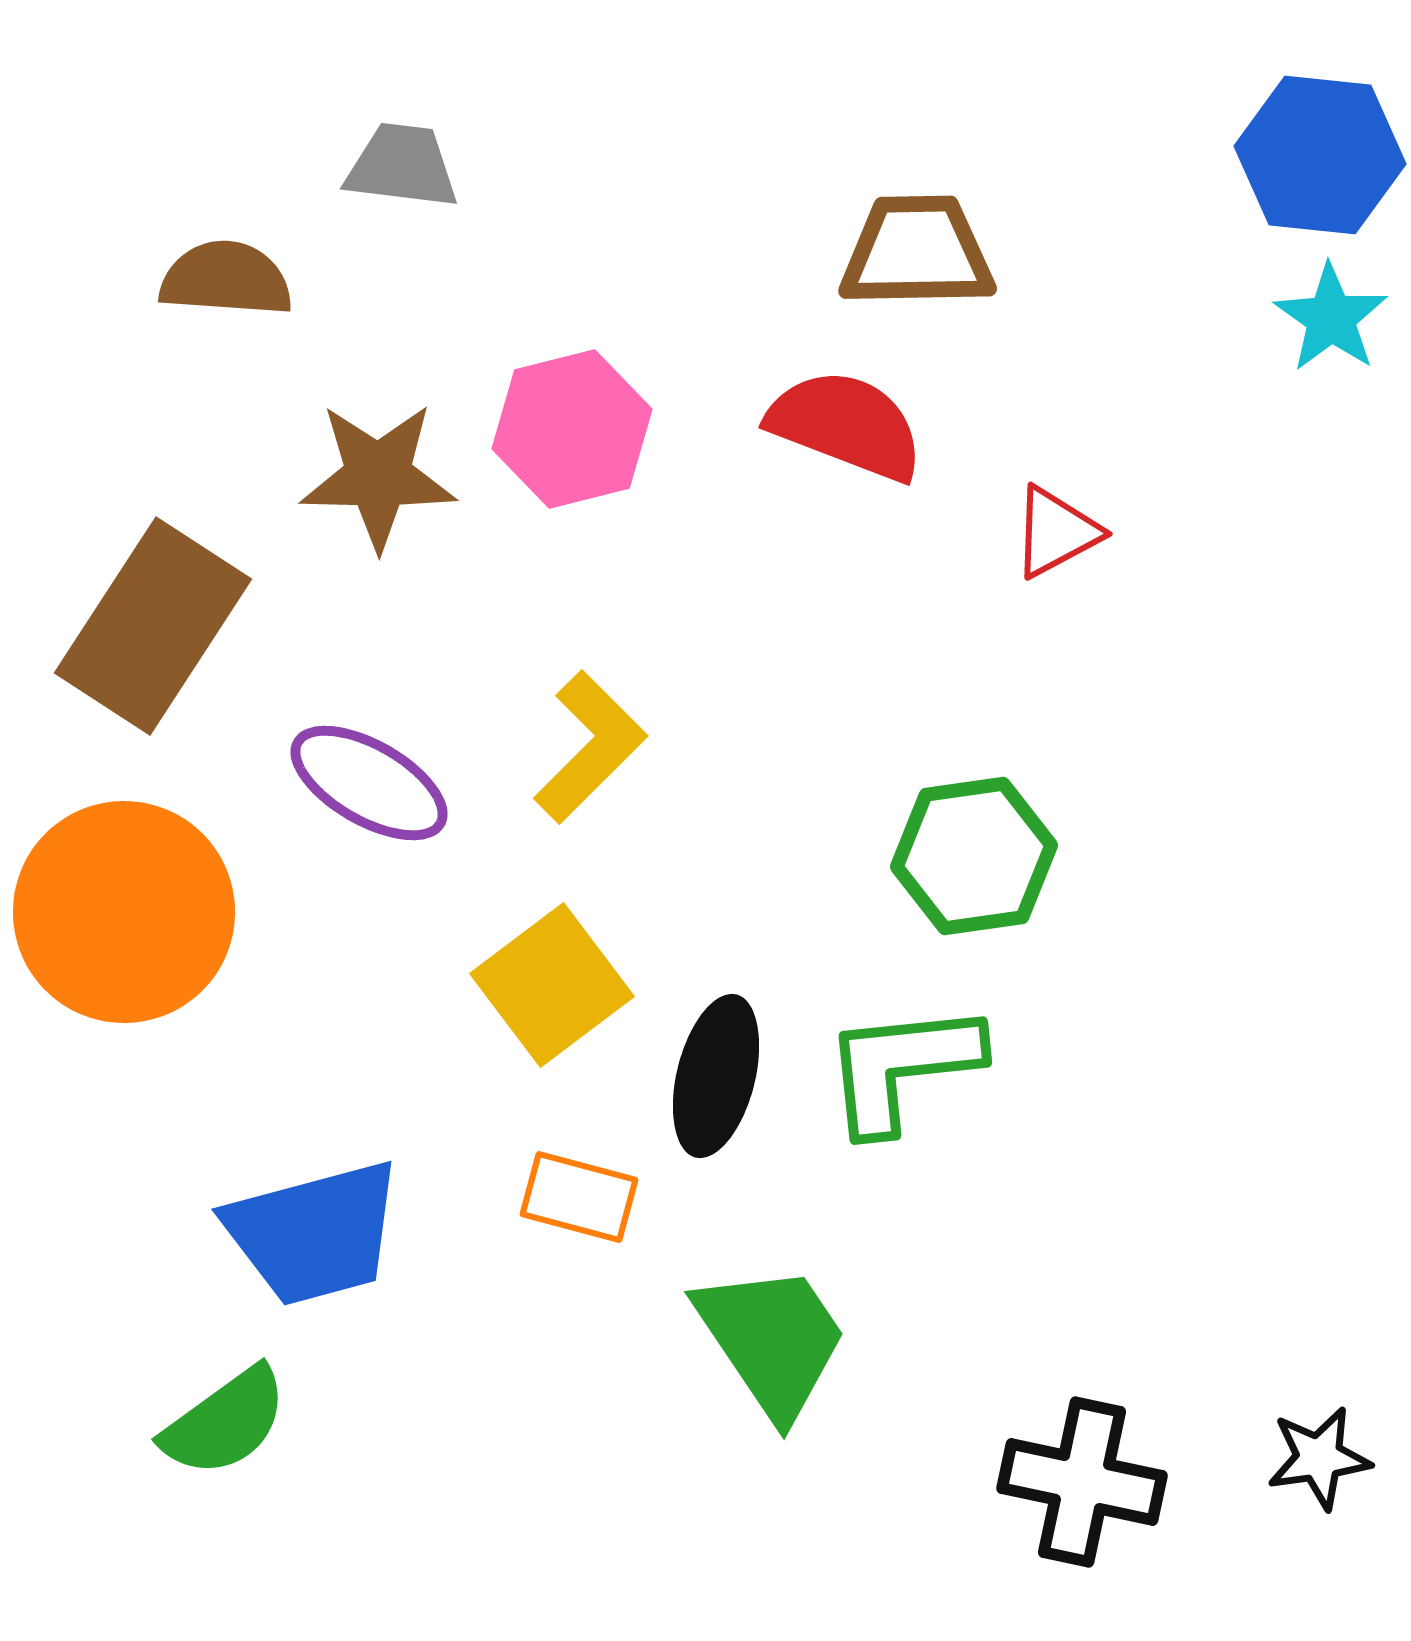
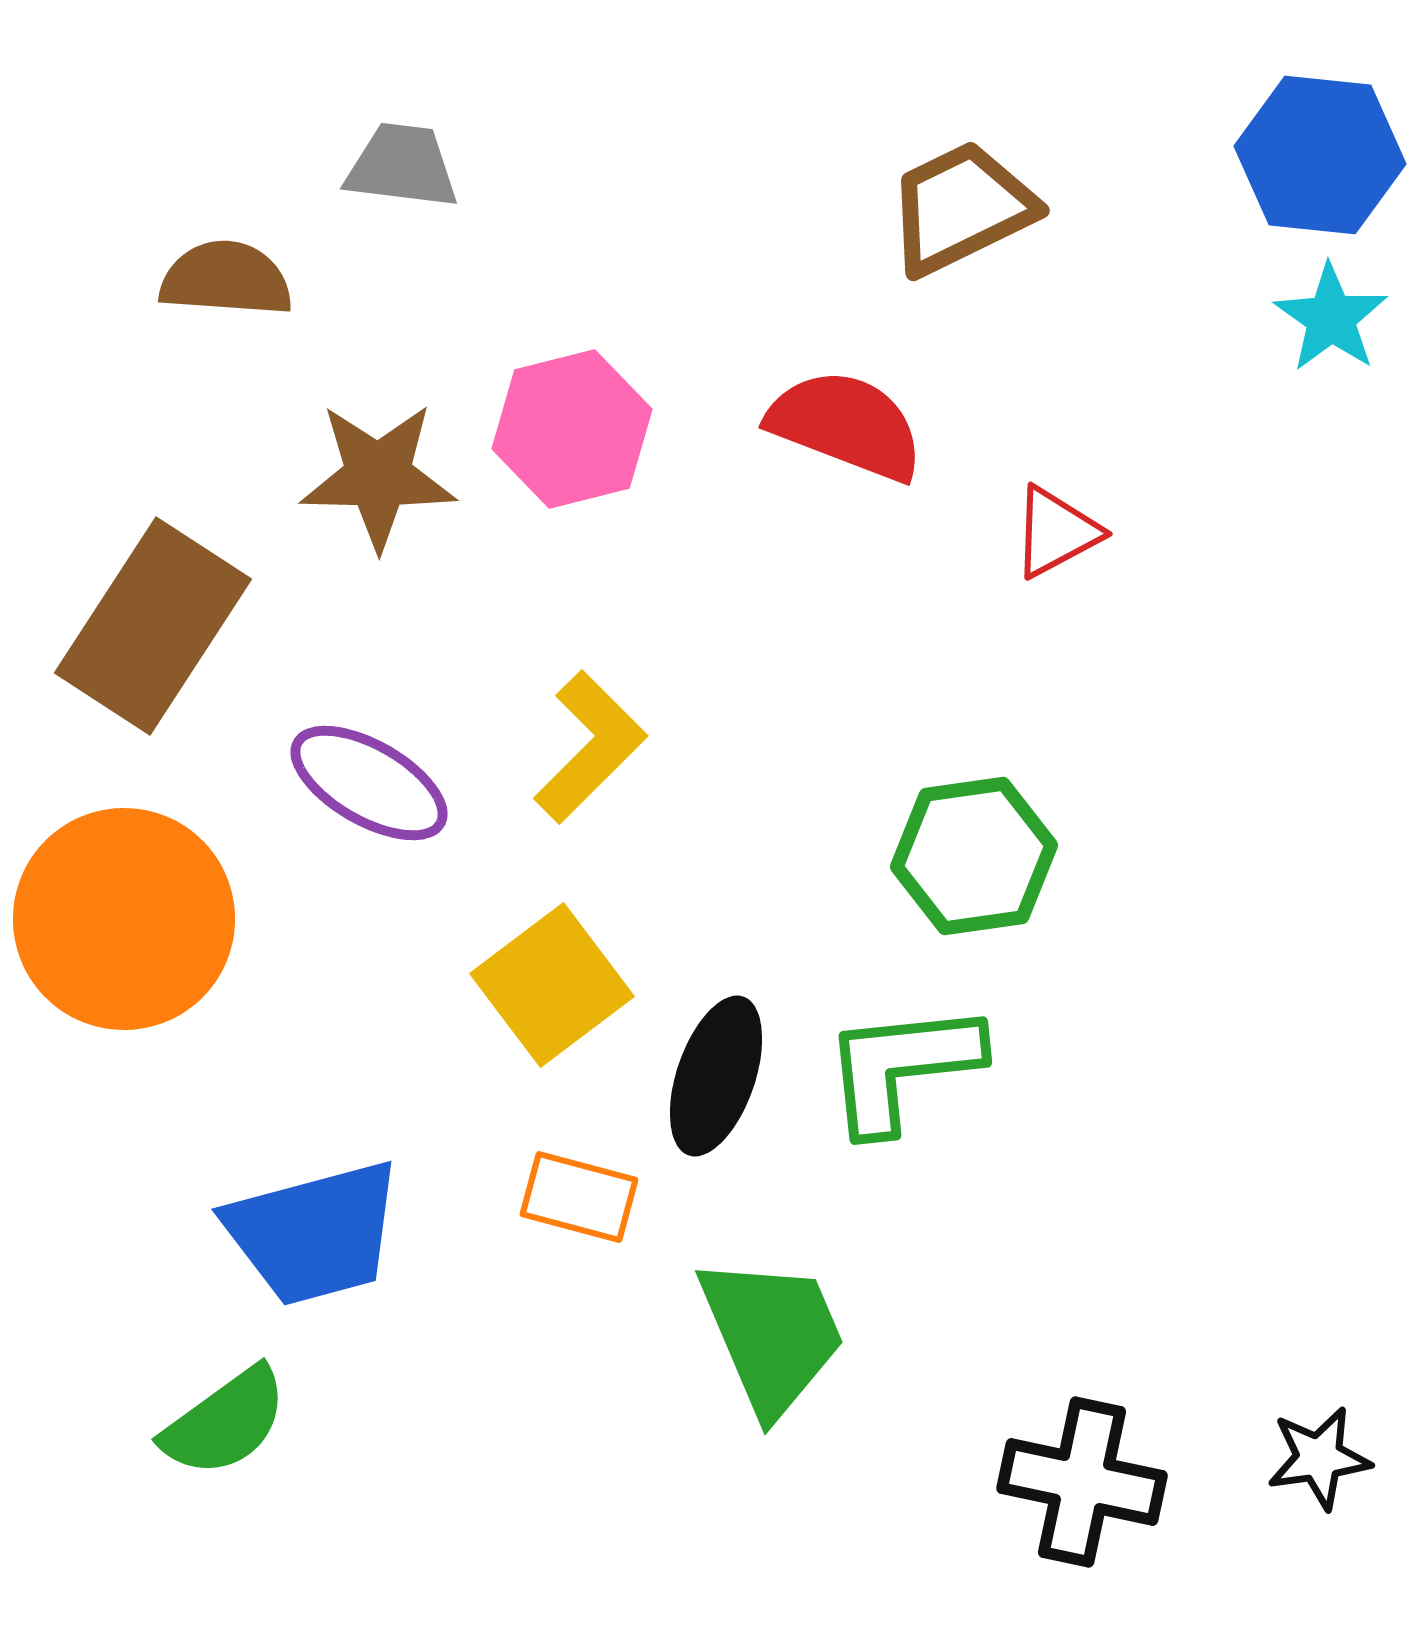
brown trapezoid: moved 44 px right, 44 px up; rotated 25 degrees counterclockwise
orange circle: moved 7 px down
black ellipse: rotated 5 degrees clockwise
green trapezoid: moved 5 px up; rotated 11 degrees clockwise
